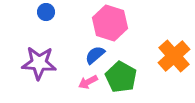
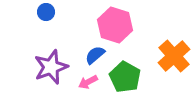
pink hexagon: moved 5 px right, 2 px down
purple star: moved 12 px right, 4 px down; rotated 24 degrees counterclockwise
green pentagon: moved 4 px right
